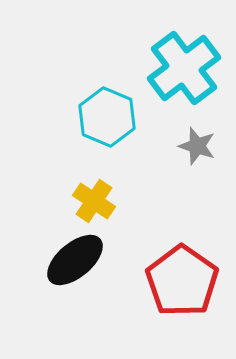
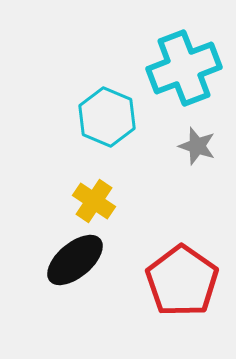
cyan cross: rotated 16 degrees clockwise
